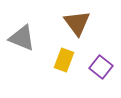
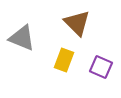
brown triangle: rotated 8 degrees counterclockwise
purple square: rotated 15 degrees counterclockwise
